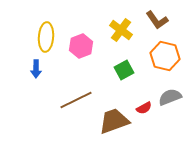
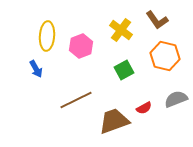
yellow ellipse: moved 1 px right, 1 px up
blue arrow: rotated 30 degrees counterclockwise
gray semicircle: moved 6 px right, 2 px down
